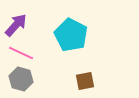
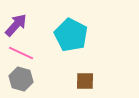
brown square: rotated 12 degrees clockwise
